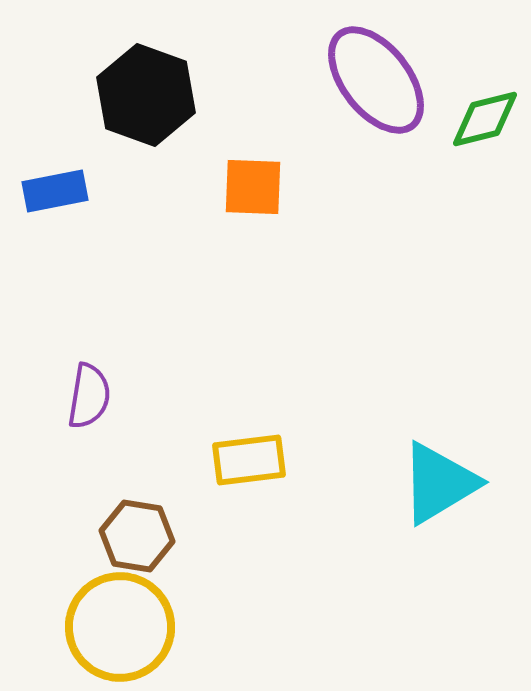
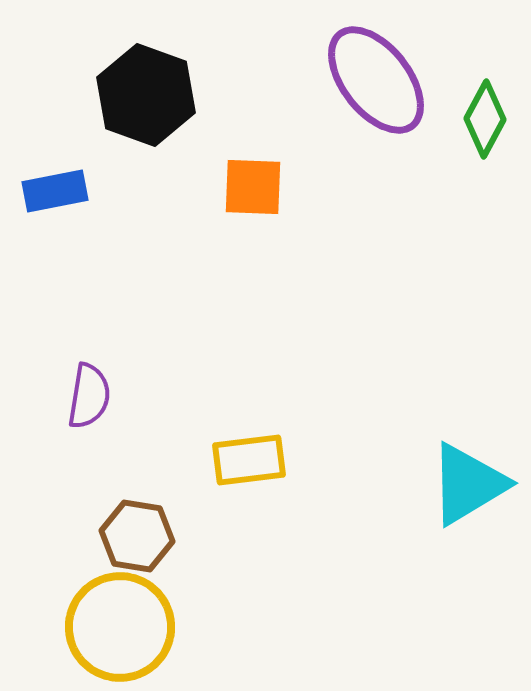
green diamond: rotated 48 degrees counterclockwise
cyan triangle: moved 29 px right, 1 px down
